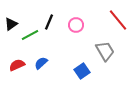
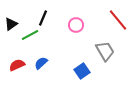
black line: moved 6 px left, 4 px up
